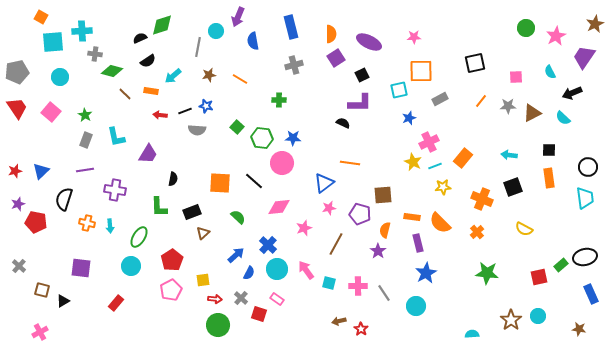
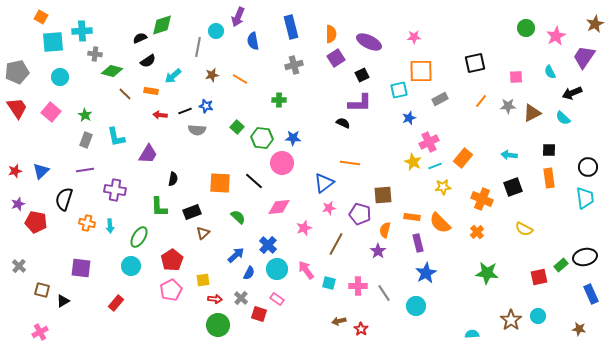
brown star at (209, 75): moved 3 px right
